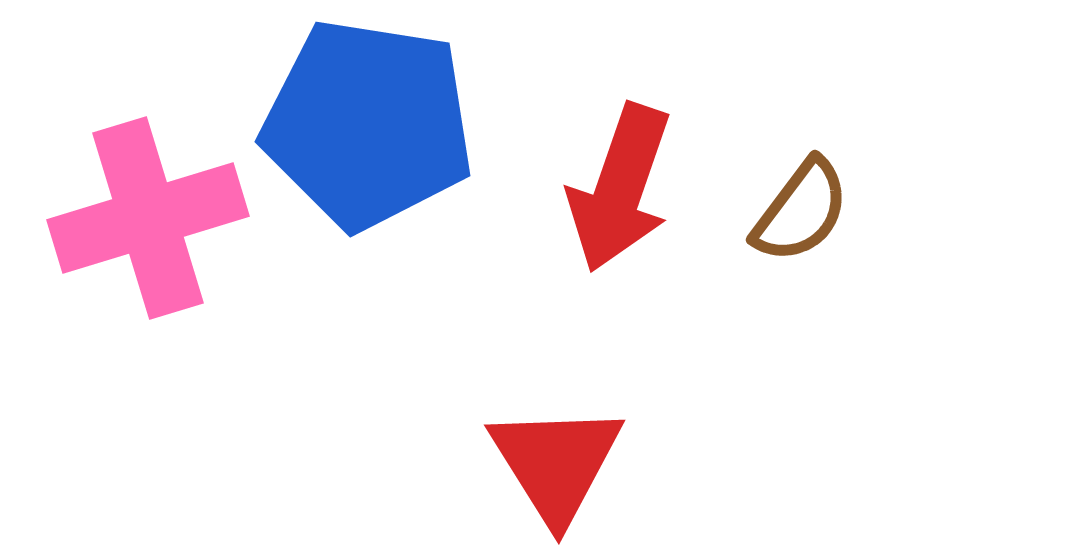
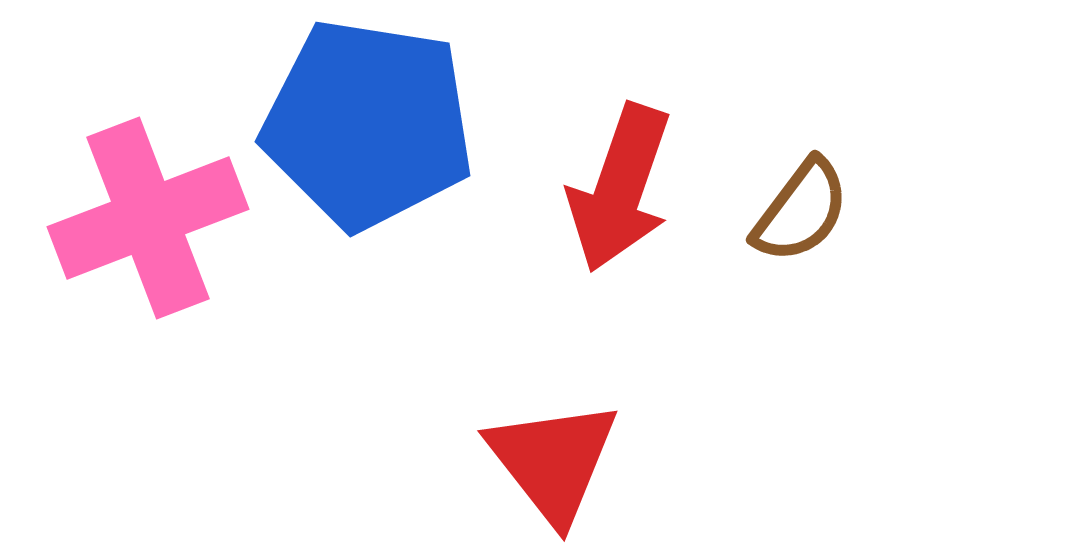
pink cross: rotated 4 degrees counterclockwise
red triangle: moved 3 px left, 2 px up; rotated 6 degrees counterclockwise
